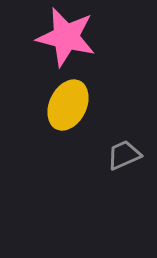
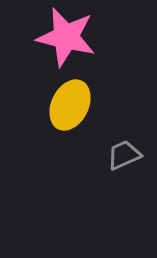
yellow ellipse: moved 2 px right
